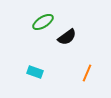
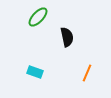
green ellipse: moved 5 px left, 5 px up; rotated 15 degrees counterclockwise
black semicircle: rotated 66 degrees counterclockwise
